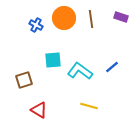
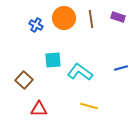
purple rectangle: moved 3 px left
blue line: moved 9 px right, 1 px down; rotated 24 degrees clockwise
cyan L-shape: moved 1 px down
brown square: rotated 30 degrees counterclockwise
red triangle: moved 1 px up; rotated 30 degrees counterclockwise
